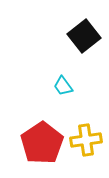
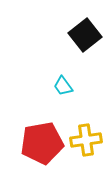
black square: moved 1 px right, 1 px up
red pentagon: rotated 24 degrees clockwise
